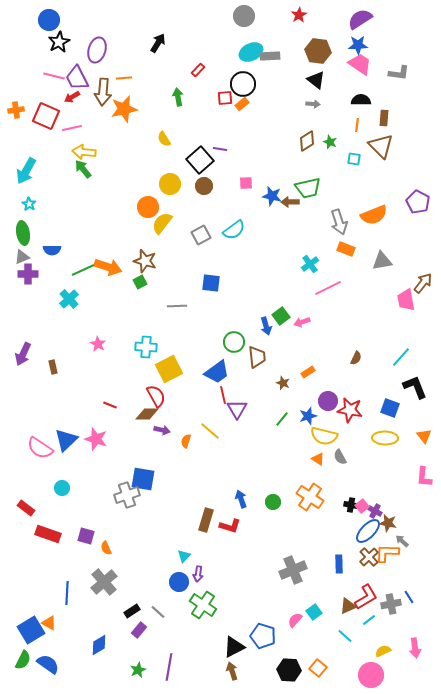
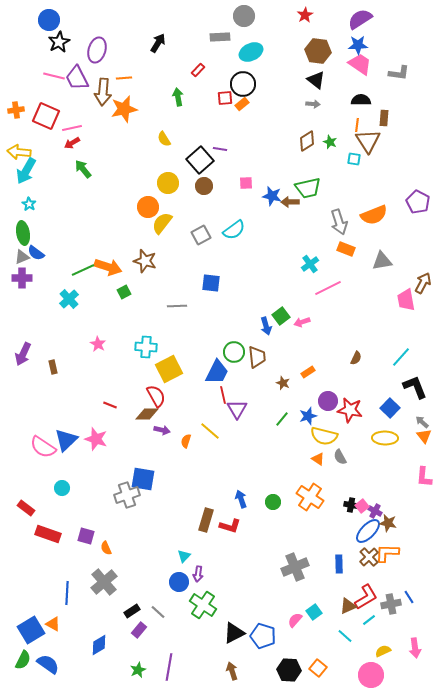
red star at (299, 15): moved 6 px right
gray rectangle at (270, 56): moved 50 px left, 19 px up
red arrow at (72, 97): moved 46 px down
brown triangle at (381, 146): moved 13 px left, 5 px up; rotated 12 degrees clockwise
yellow arrow at (84, 152): moved 65 px left
yellow circle at (170, 184): moved 2 px left, 1 px up
blue semicircle at (52, 250): moved 16 px left, 3 px down; rotated 36 degrees clockwise
purple cross at (28, 274): moved 6 px left, 4 px down
green square at (140, 282): moved 16 px left, 10 px down
brown arrow at (423, 283): rotated 10 degrees counterclockwise
green circle at (234, 342): moved 10 px down
blue trapezoid at (217, 372): rotated 28 degrees counterclockwise
blue square at (390, 408): rotated 24 degrees clockwise
pink semicircle at (40, 448): moved 3 px right, 1 px up
gray arrow at (402, 541): moved 20 px right, 119 px up
gray cross at (293, 570): moved 2 px right, 3 px up
orange triangle at (49, 623): moved 4 px right, 1 px down
black triangle at (234, 647): moved 14 px up
